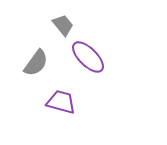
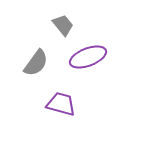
purple ellipse: rotated 66 degrees counterclockwise
purple trapezoid: moved 2 px down
